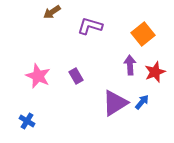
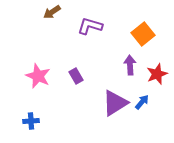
red star: moved 2 px right, 2 px down
blue cross: moved 4 px right; rotated 35 degrees counterclockwise
